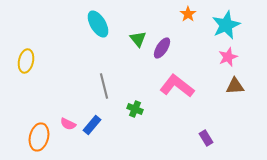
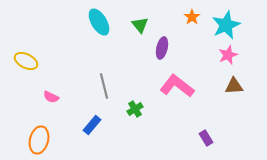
orange star: moved 4 px right, 3 px down
cyan ellipse: moved 1 px right, 2 px up
green triangle: moved 2 px right, 14 px up
purple ellipse: rotated 20 degrees counterclockwise
pink star: moved 2 px up
yellow ellipse: rotated 75 degrees counterclockwise
brown triangle: moved 1 px left
green cross: rotated 35 degrees clockwise
pink semicircle: moved 17 px left, 27 px up
orange ellipse: moved 3 px down
